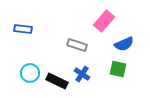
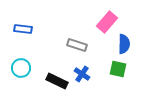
pink rectangle: moved 3 px right, 1 px down
blue semicircle: rotated 66 degrees counterclockwise
cyan circle: moved 9 px left, 5 px up
